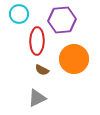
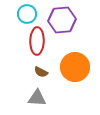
cyan circle: moved 8 px right
orange circle: moved 1 px right, 8 px down
brown semicircle: moved 1 px left, 2 px down
gray triangle: rotated 30 degrees clockwise
